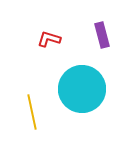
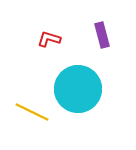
cyan circle: moved 4 px left
yellow line: rotated 52 degrees counterclockwise
